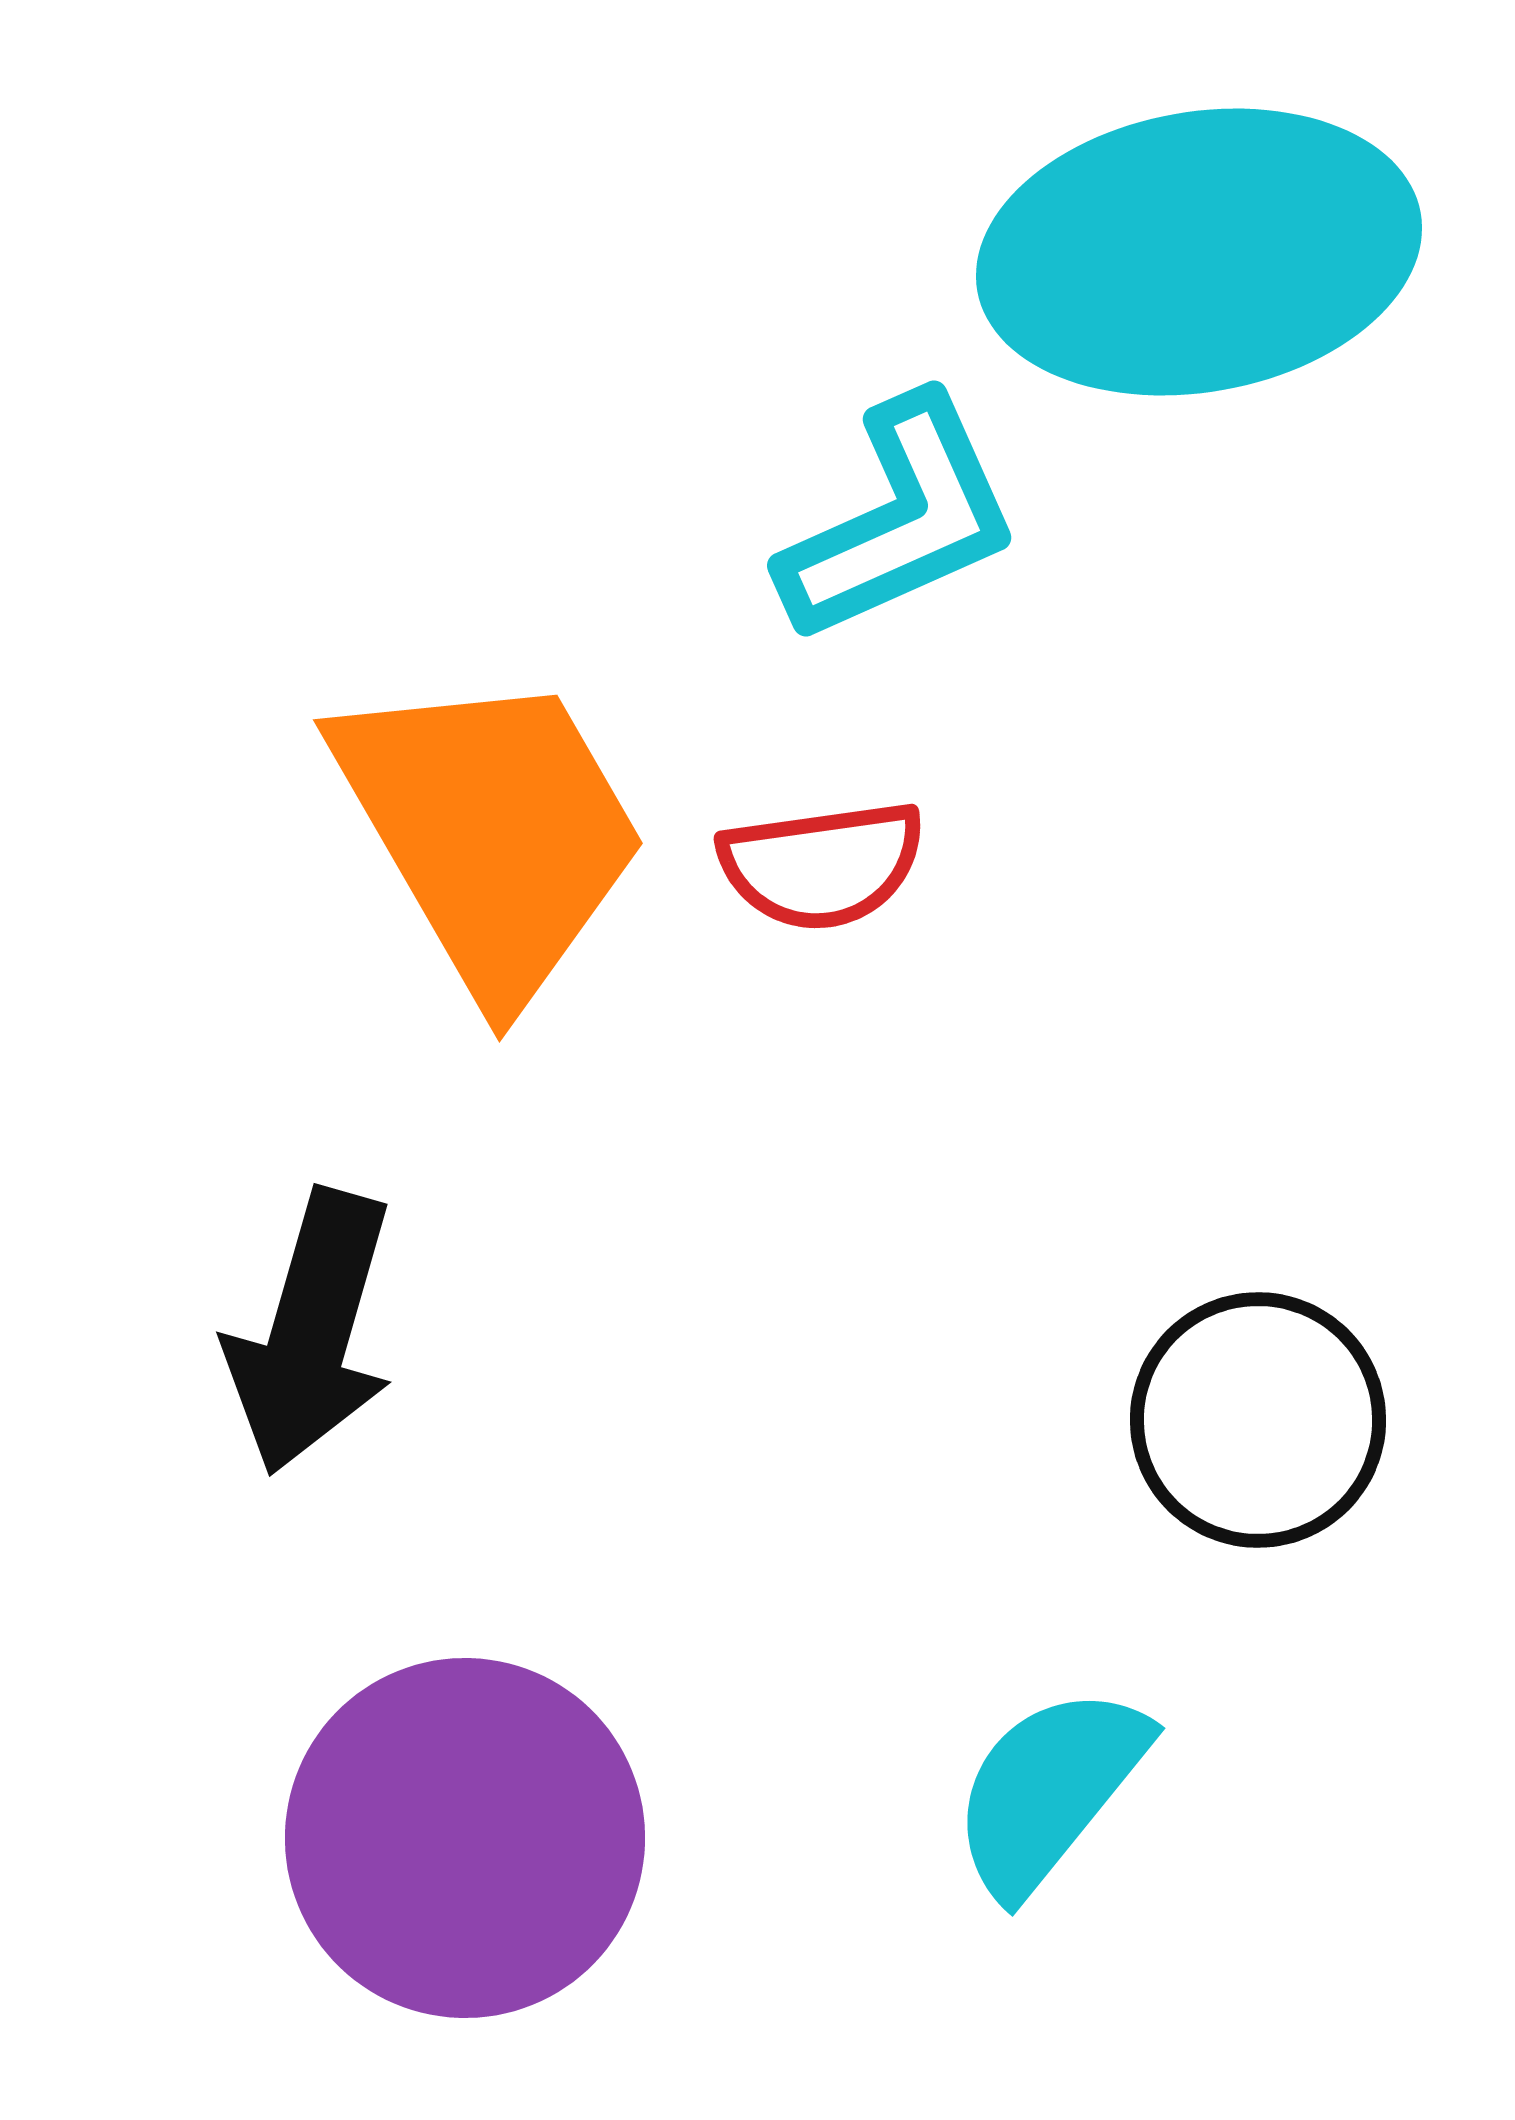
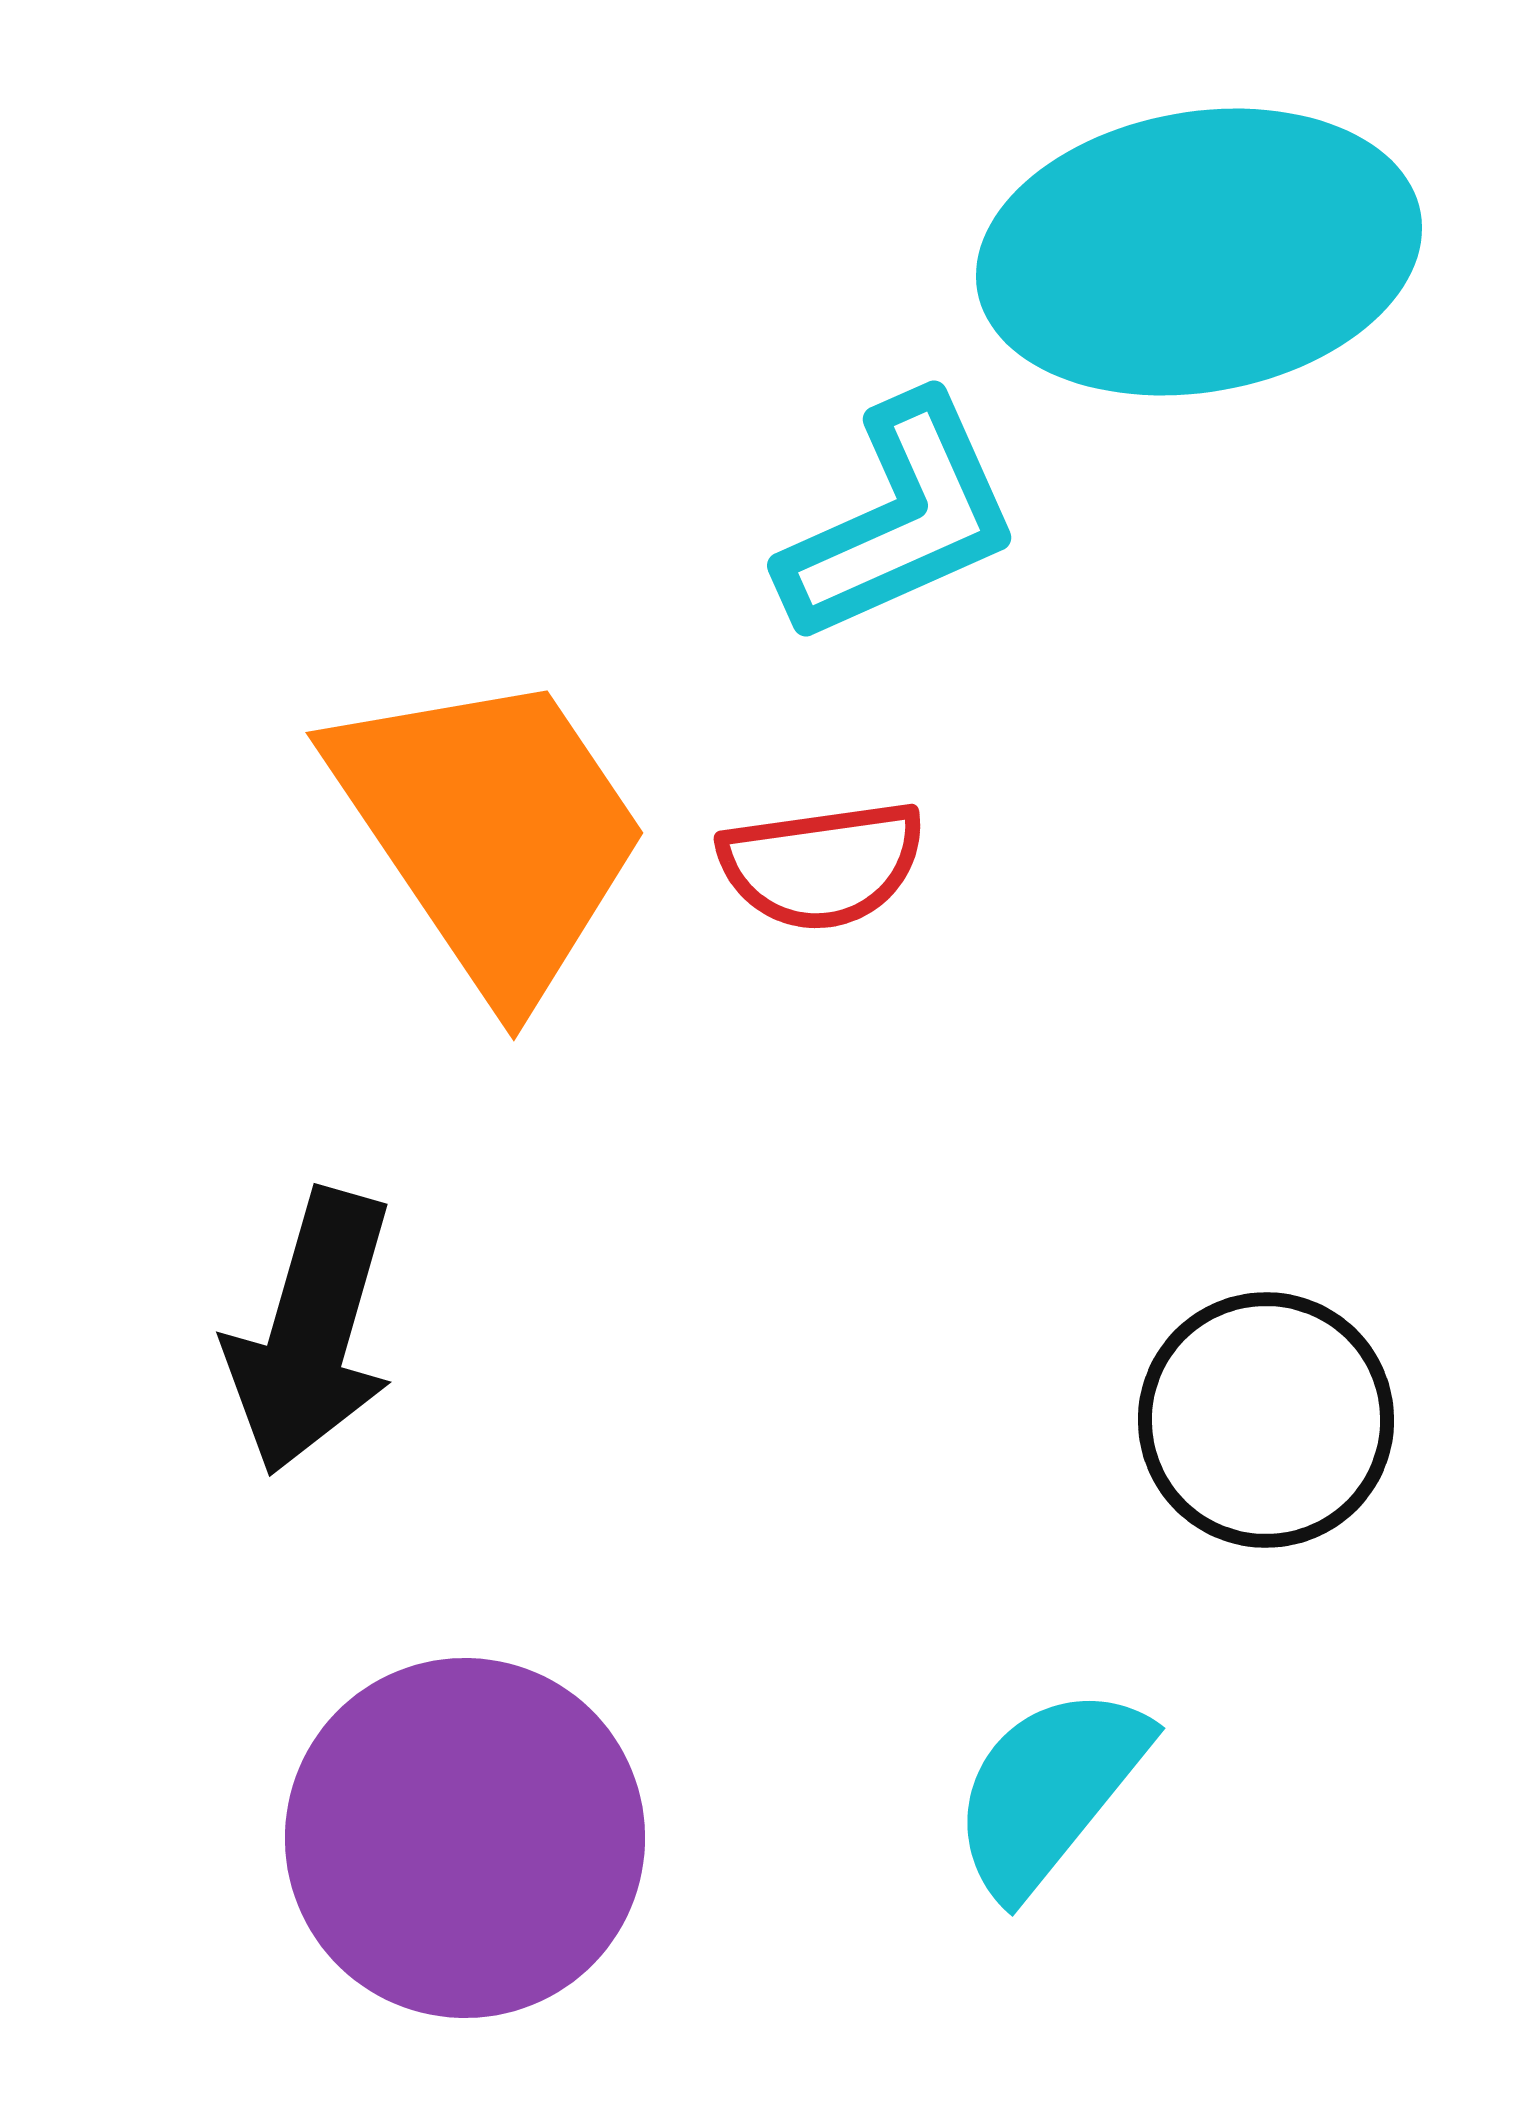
orange trapezoid: rotated 4 degrees counterclockwise
black circle: moved 8 px right
